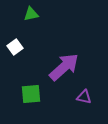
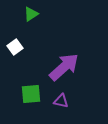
green triangle: rotated 21 degrees counterclockwise
purple triangle: moved 23 px left, 4 px down
